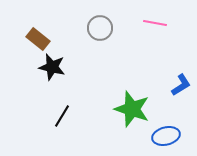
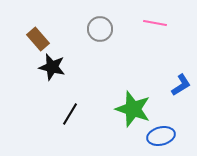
gray circle: moved 1 px down
brown rectangle: rotated 10 degrees clockwise
green star: moved 1 px right
black line: moved 8 px right, 2 px up
blue ellipse: moved 5 px left
